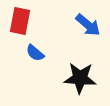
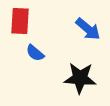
red rectangle: rotated 8 degrees counterclockwise
blue arrow: moved 4 px down
